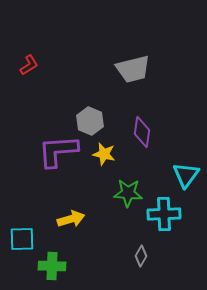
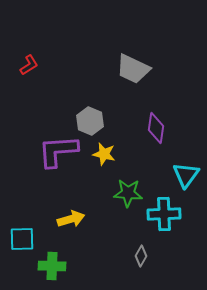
gray trapezoid: rotated 39 degrees clockwise
purple diamond: moved 14 px right, 4 px up
